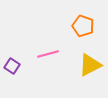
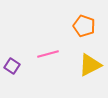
orange pentagon: moved 1 px right
